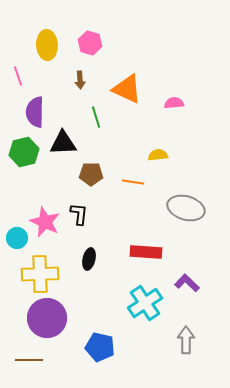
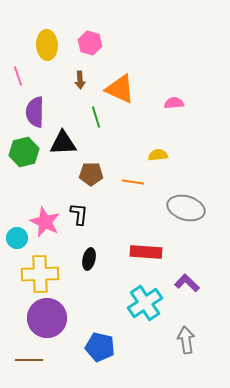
orange triangle: moved 7 px left
gray arrow: rotated 8 degrees counterclockwise
